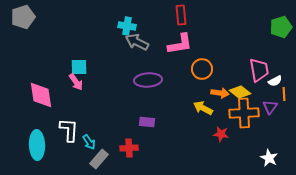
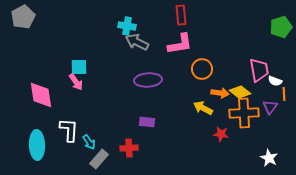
gray pentagon: rotated 10 degrees counterclockwise
white semicircle: rotated 48 degrees clockwise
